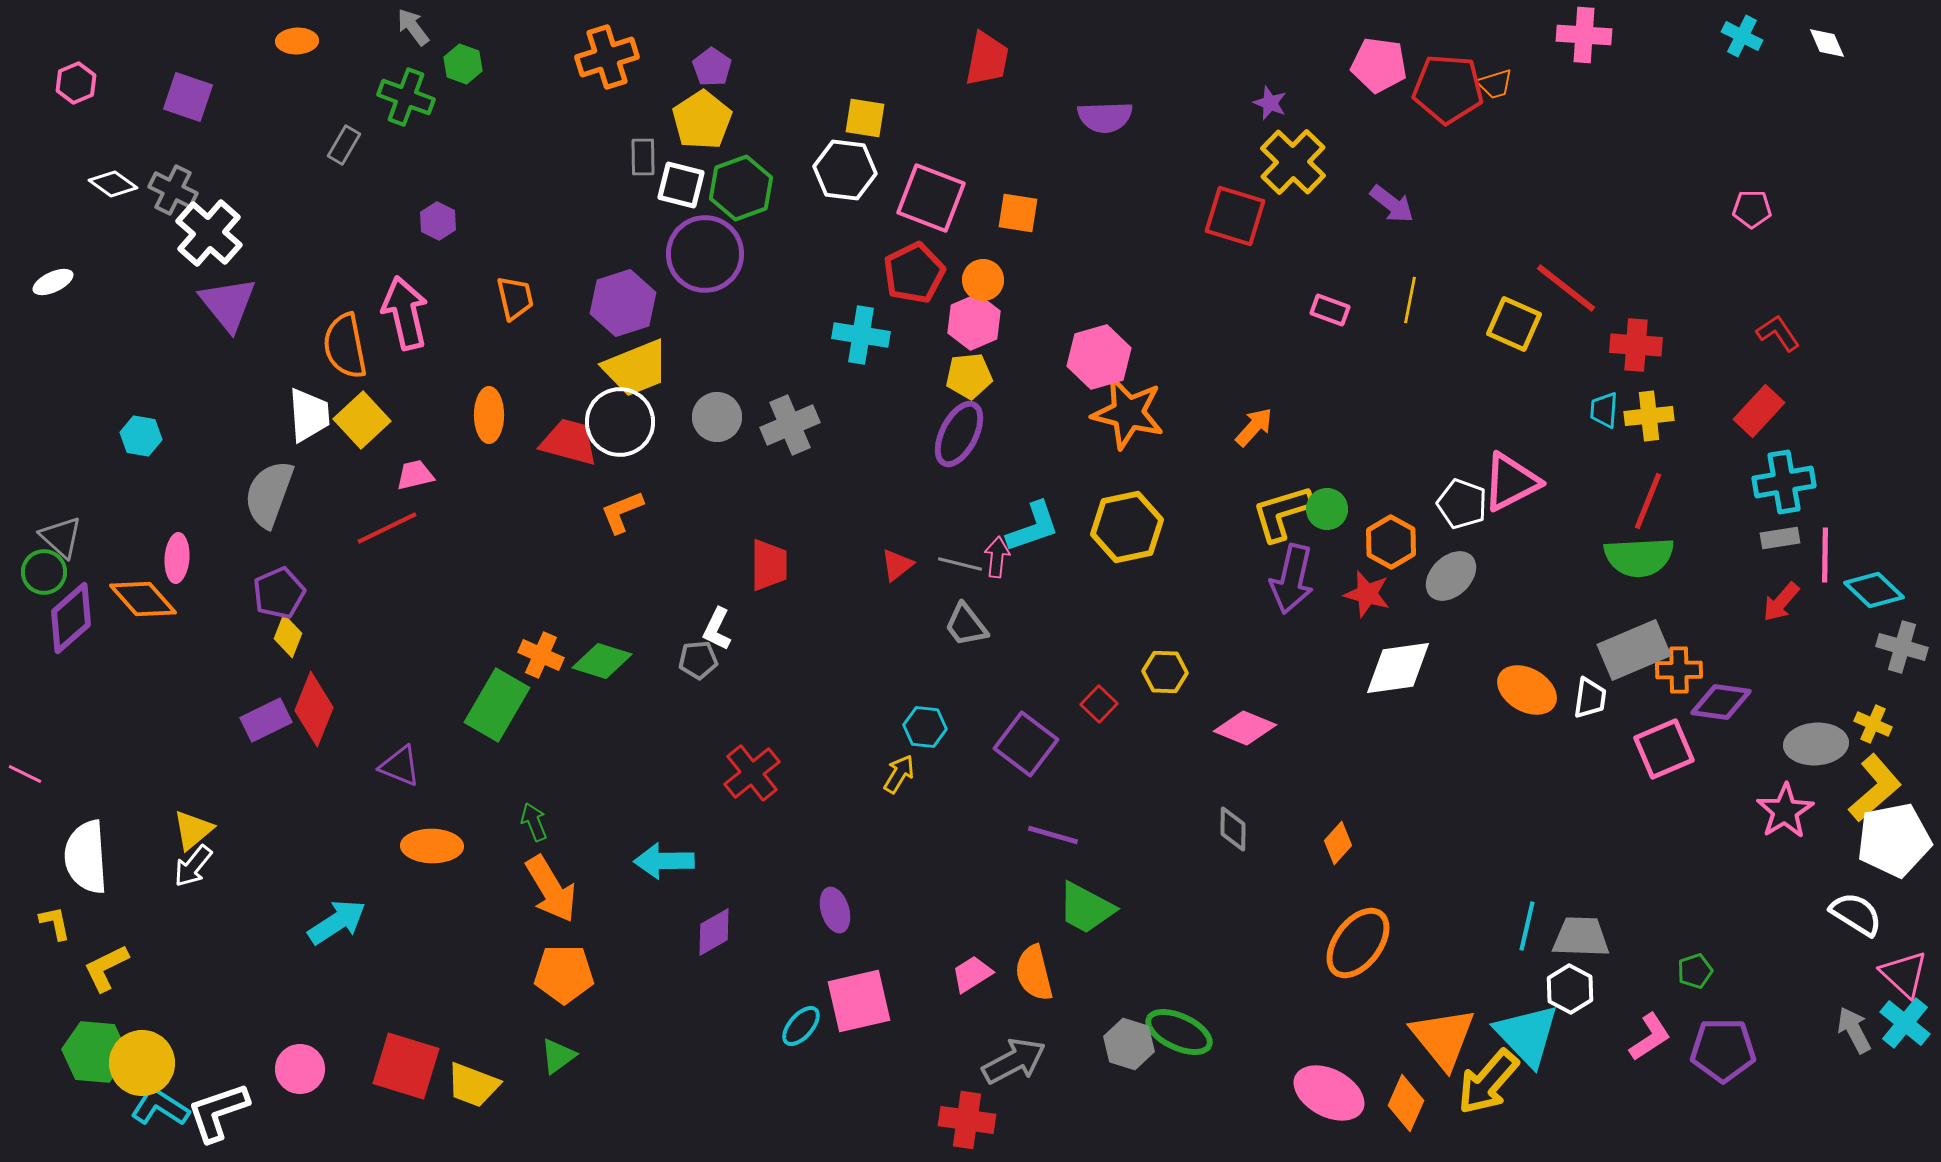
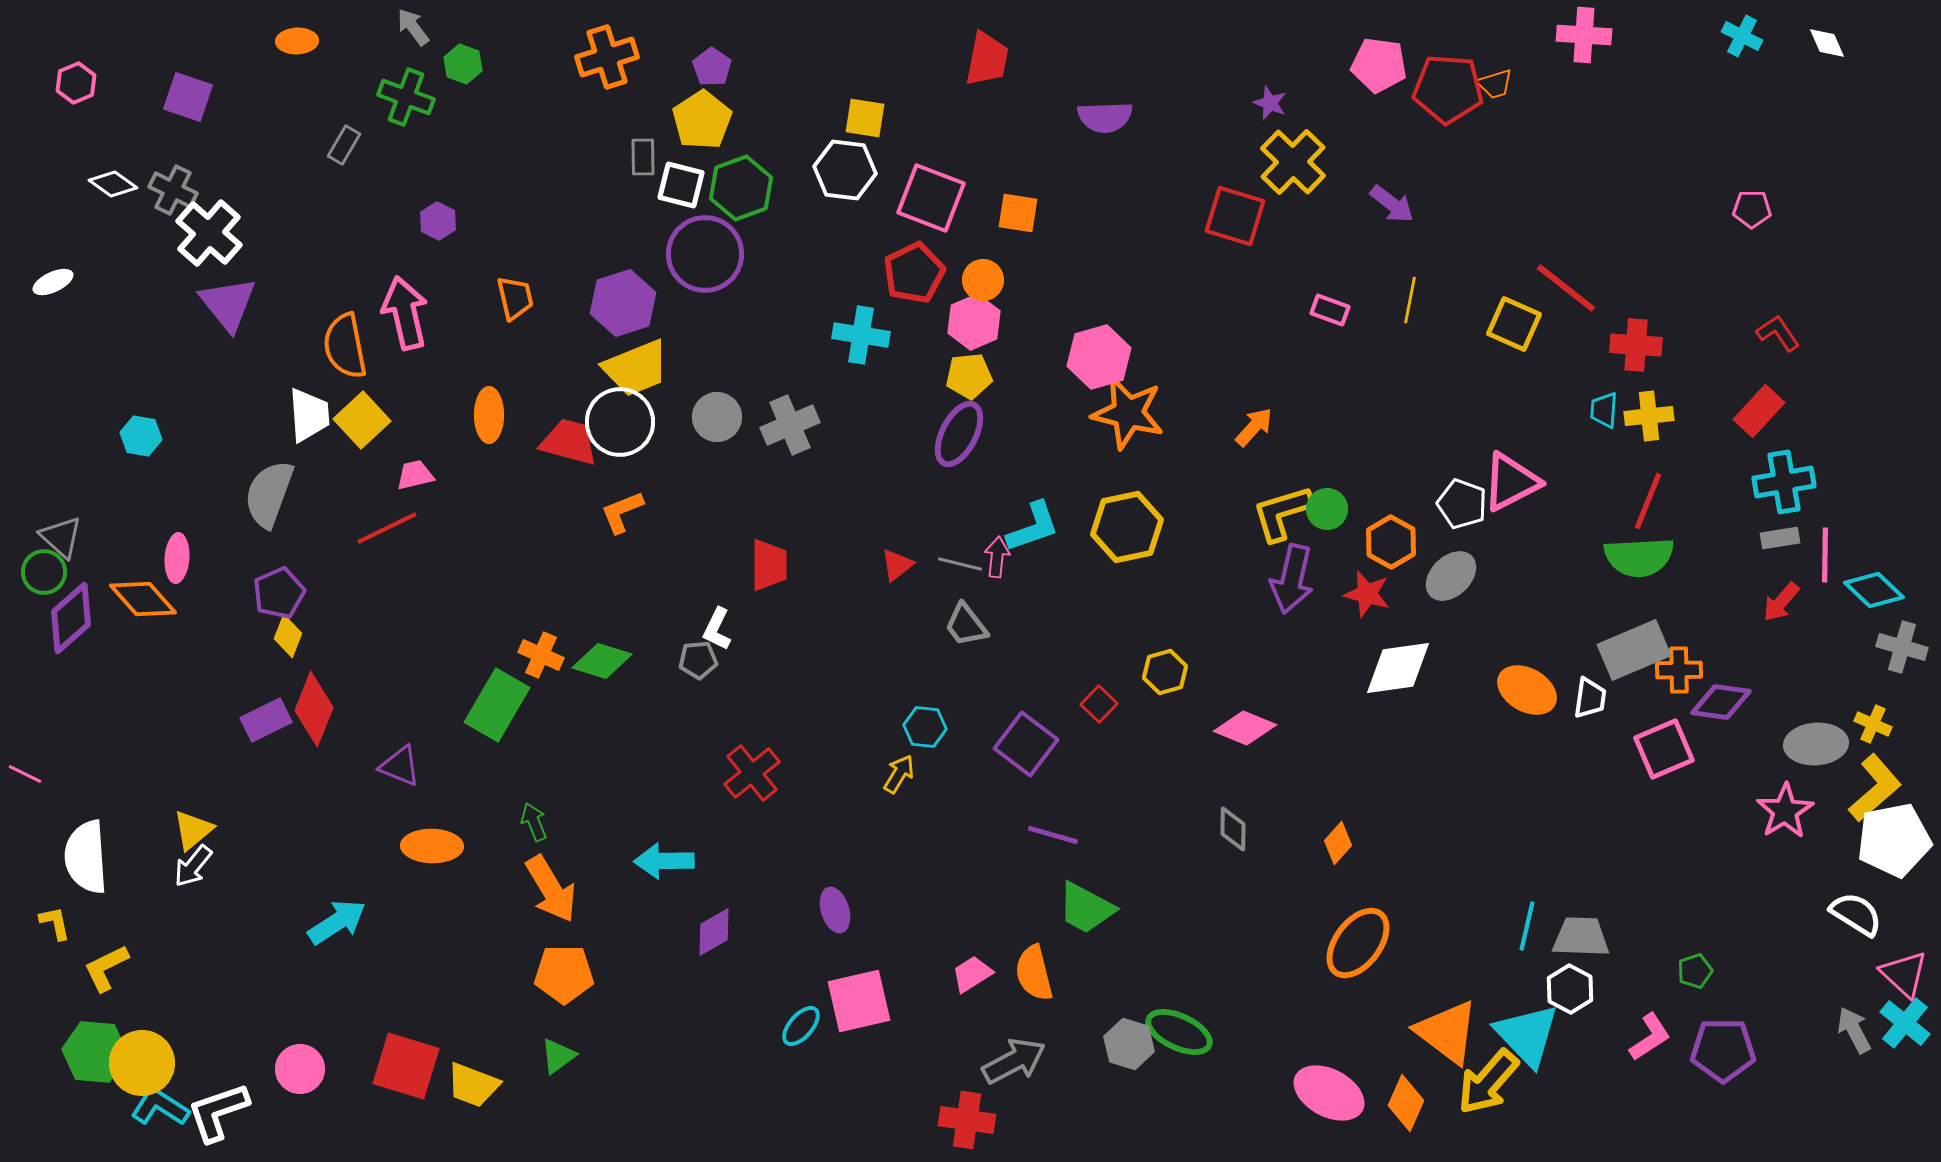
yellow hexagon at (1165, 672): rotated 18 degrees counterclockwise
orange triangle at (1443, 1038): moved 4 px right, 6 px up; rotated 14 degrees counterclockwise
